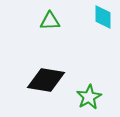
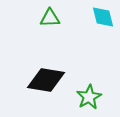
cyan diamond: rotated 15 degrees counterclockwise
green triangle: moved 3 px up
